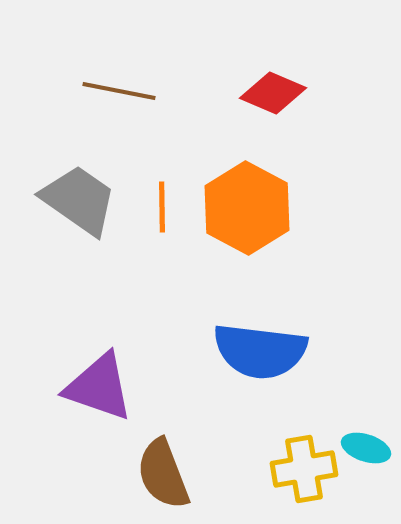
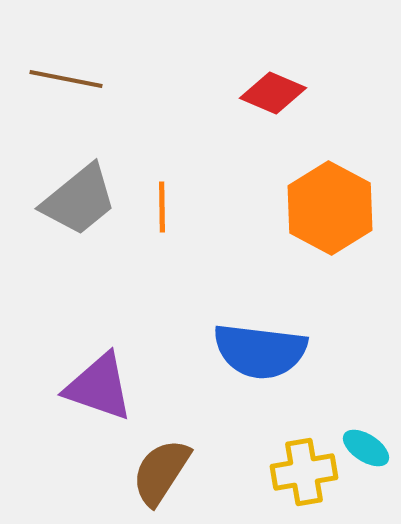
brown line: moved 53 px left, 12 px up
gray trapezoid: rotated 106 degrees clockwise
orange hexagon: moved 83 px right
cyan ellipse: rotated 15 degrees clockwise
yellow cross: moved 3 px down
brown semicircle: moved 2 px left, 2 px up; rotated 54 degrees clockwise
